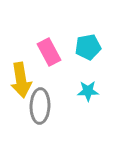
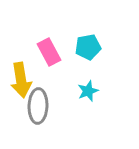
cyan star: rotated 20 degrees counterclockwise
gray ellipse: moved 2 px left
